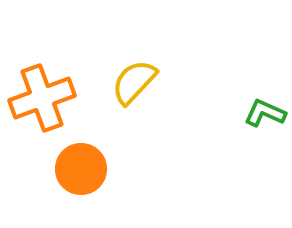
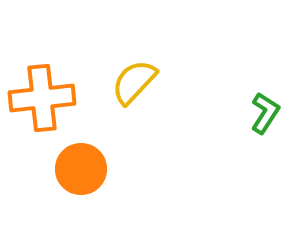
orange cross: rotated 14 degrees clockwise
green L-shape: rotated 99 degrees clockwise
